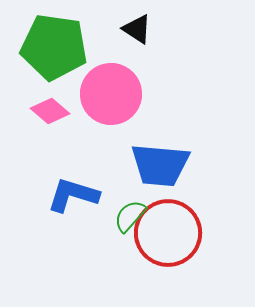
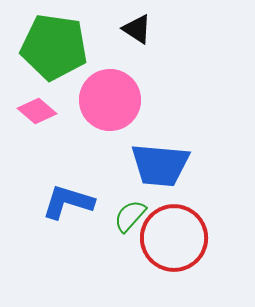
pink circle: moved 1 px left, 6 px down
pink diamond: moved 13 px left
blue L-shape: moved 5 px left, 7 px down
red circle: moved 6 px right, 5 px down
